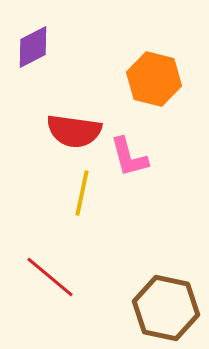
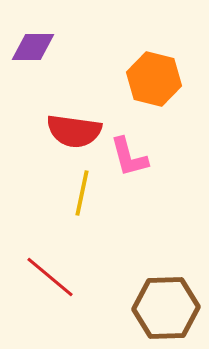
purple diamond: rotated 27 degrees clockwise
brown hexagon: rotated 14 degrees counterclockwise
